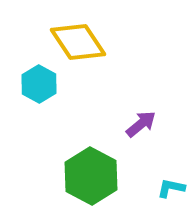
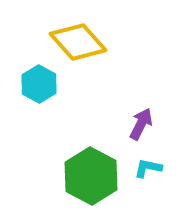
yellow diamond: rotated 8 degrees counterclockwise
purple arrow: rotated 24 degrees counterclockwise
cyan L-shape: moved 23 px left, 20 px up
